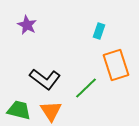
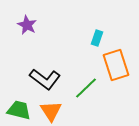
cyan rectangle: moved 2 px left, 7 px down
